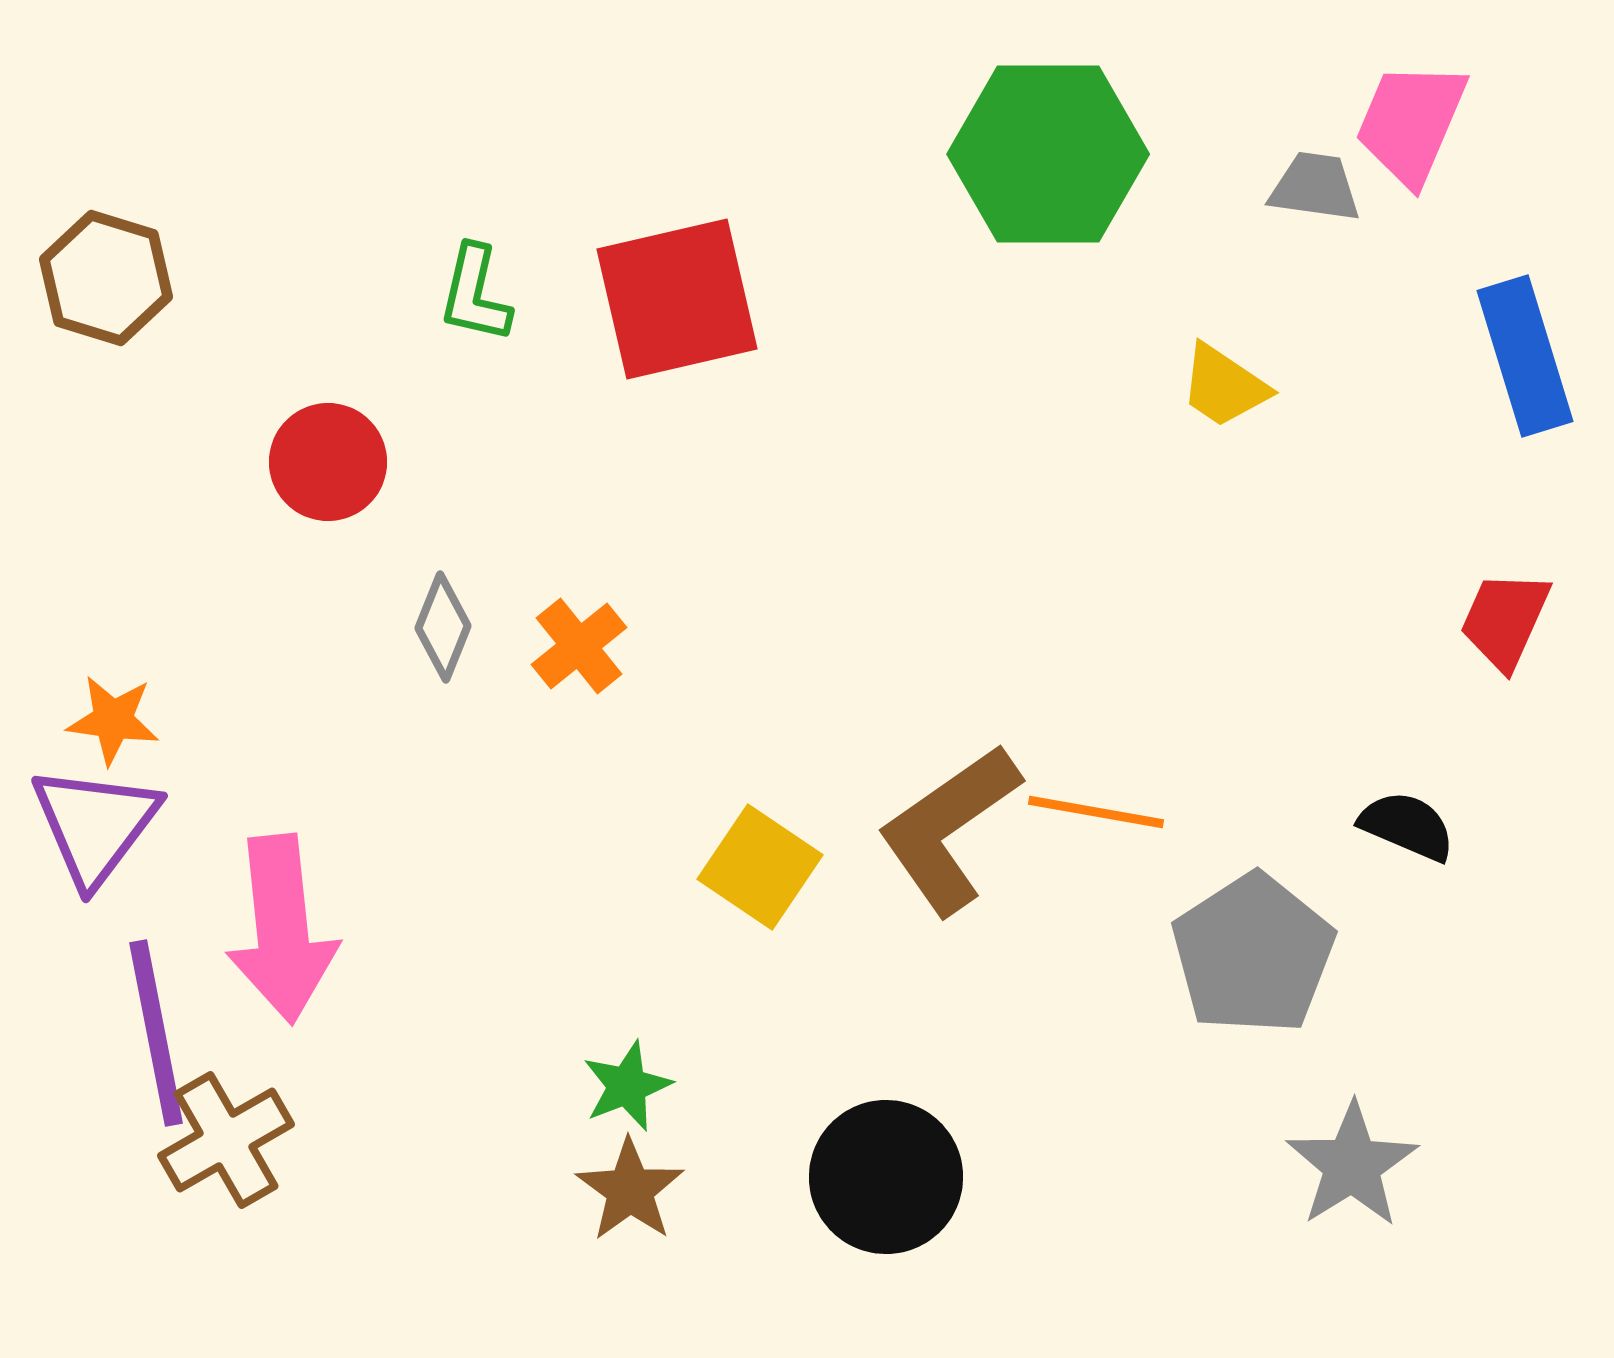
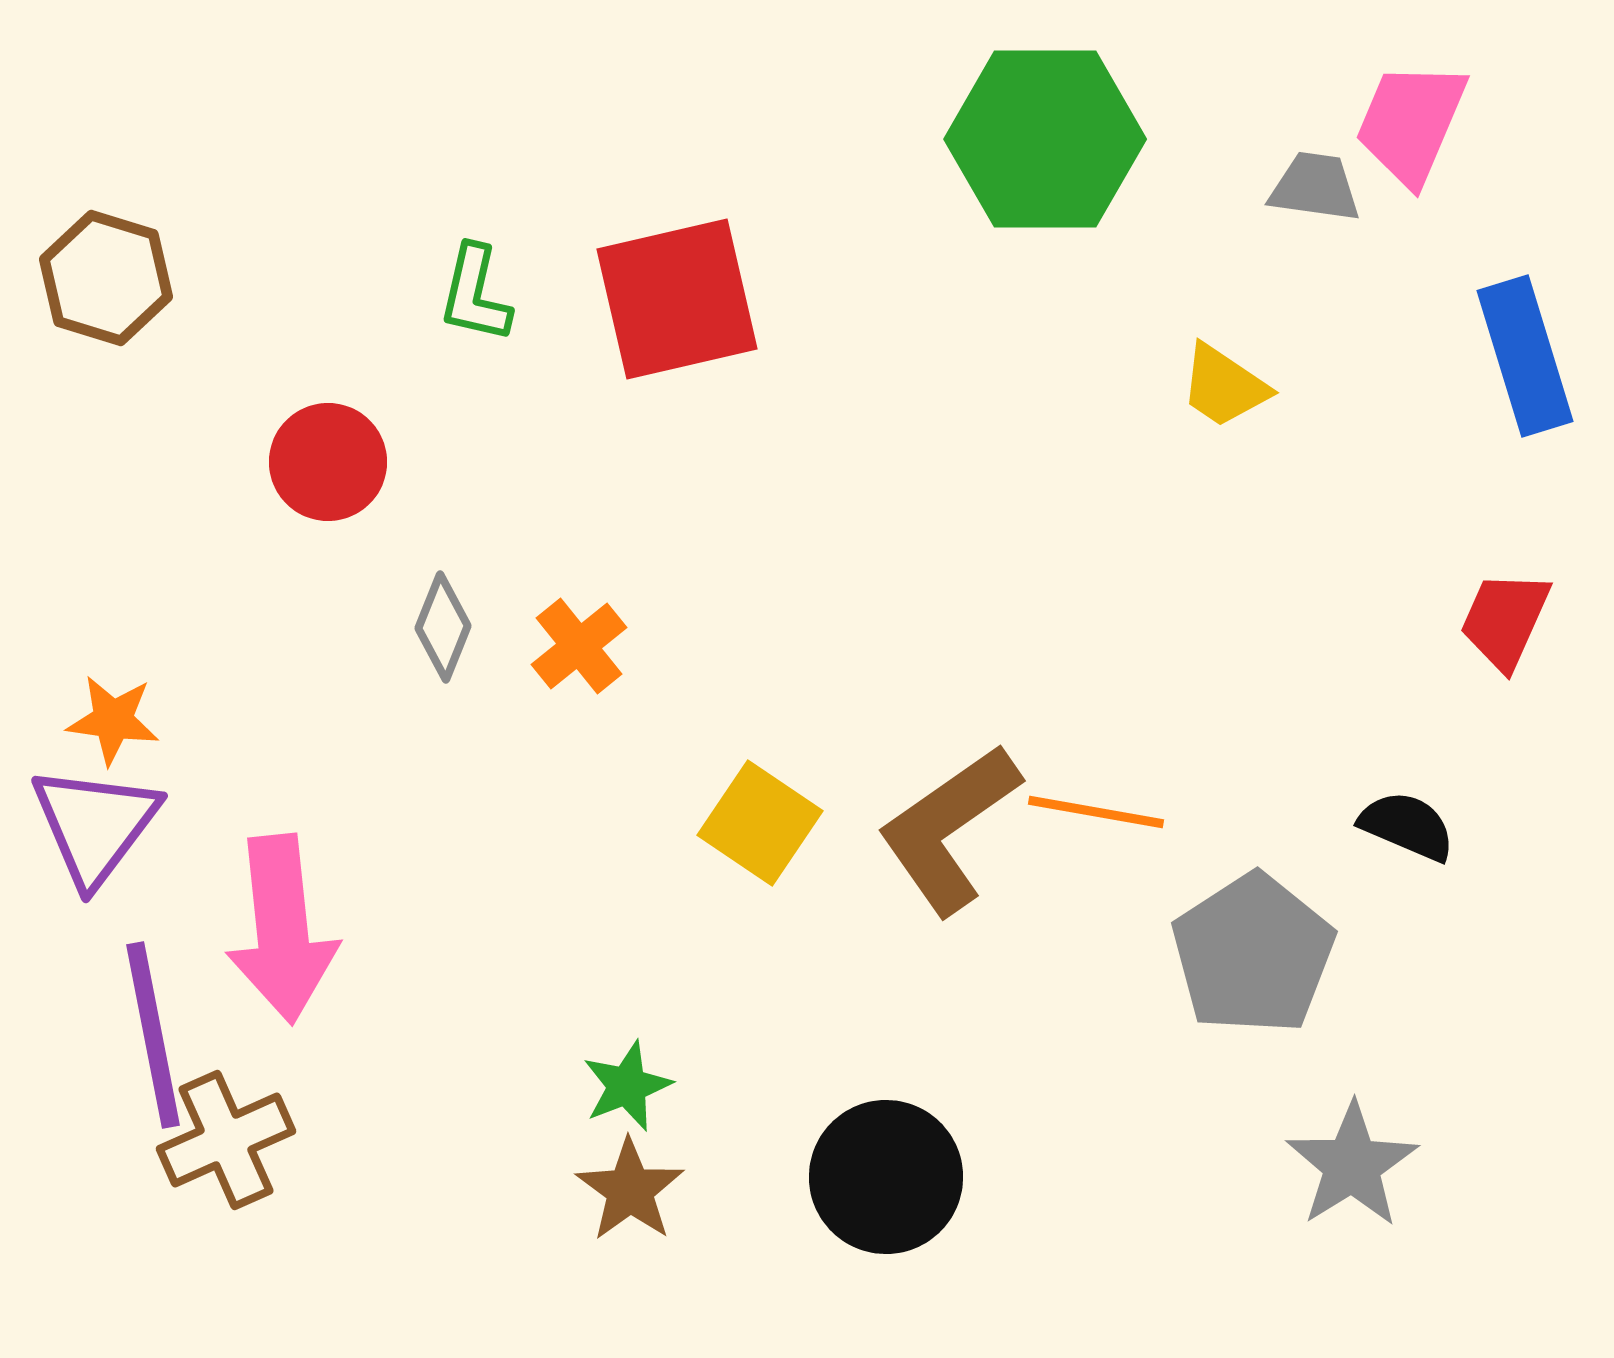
green hexagon: moved 3 px left, 15 px up
yellow square: moved 44 px up
purple line: moved 3 px left, 2 px down
brown cross: rotated 6 degrees clockwise
